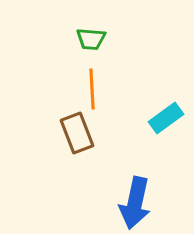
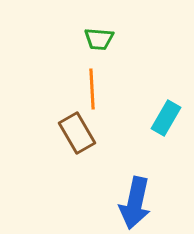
green trapezoid: moved 8 px right
cyan rectangle: rotated 24 degrees counterclockwise
brown rectangle: rotated 9 degrees counterclockwise
